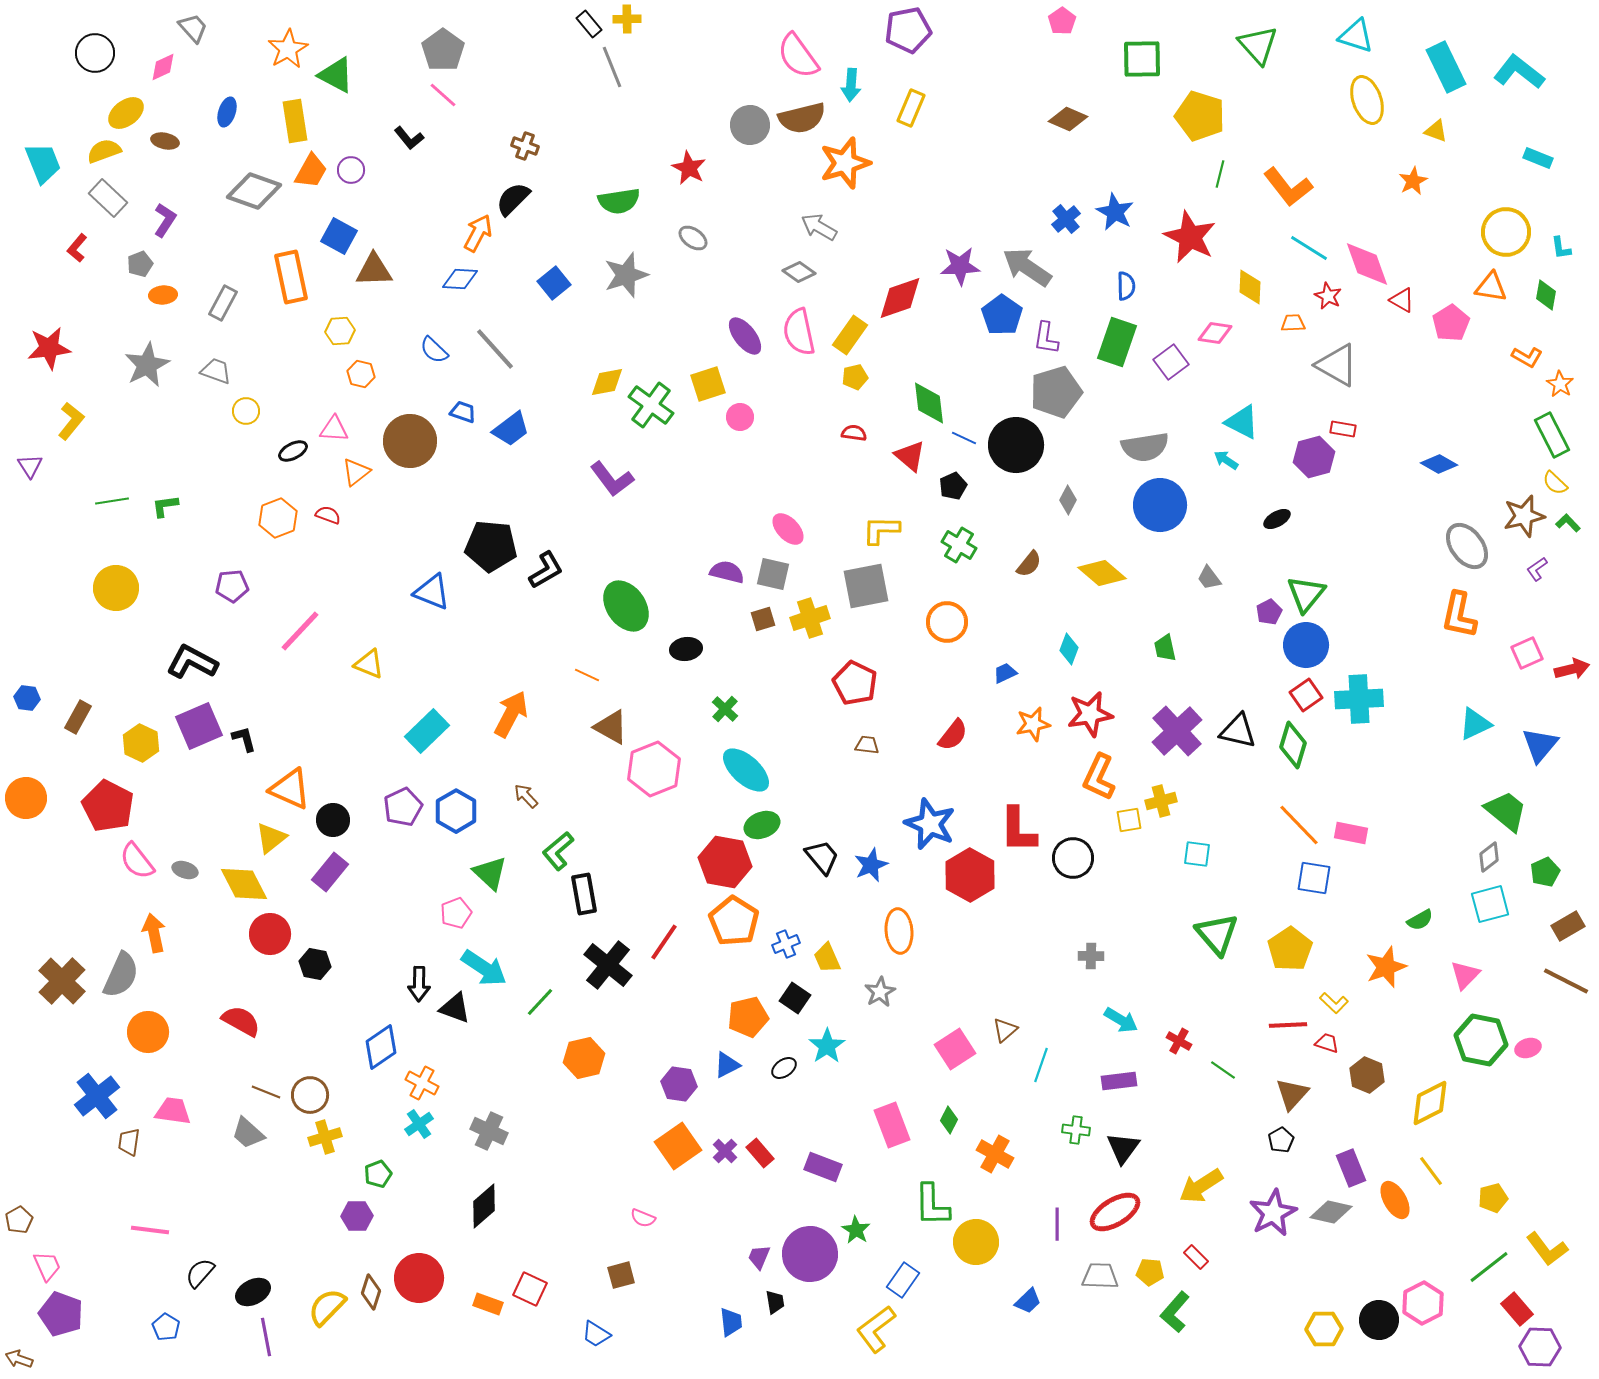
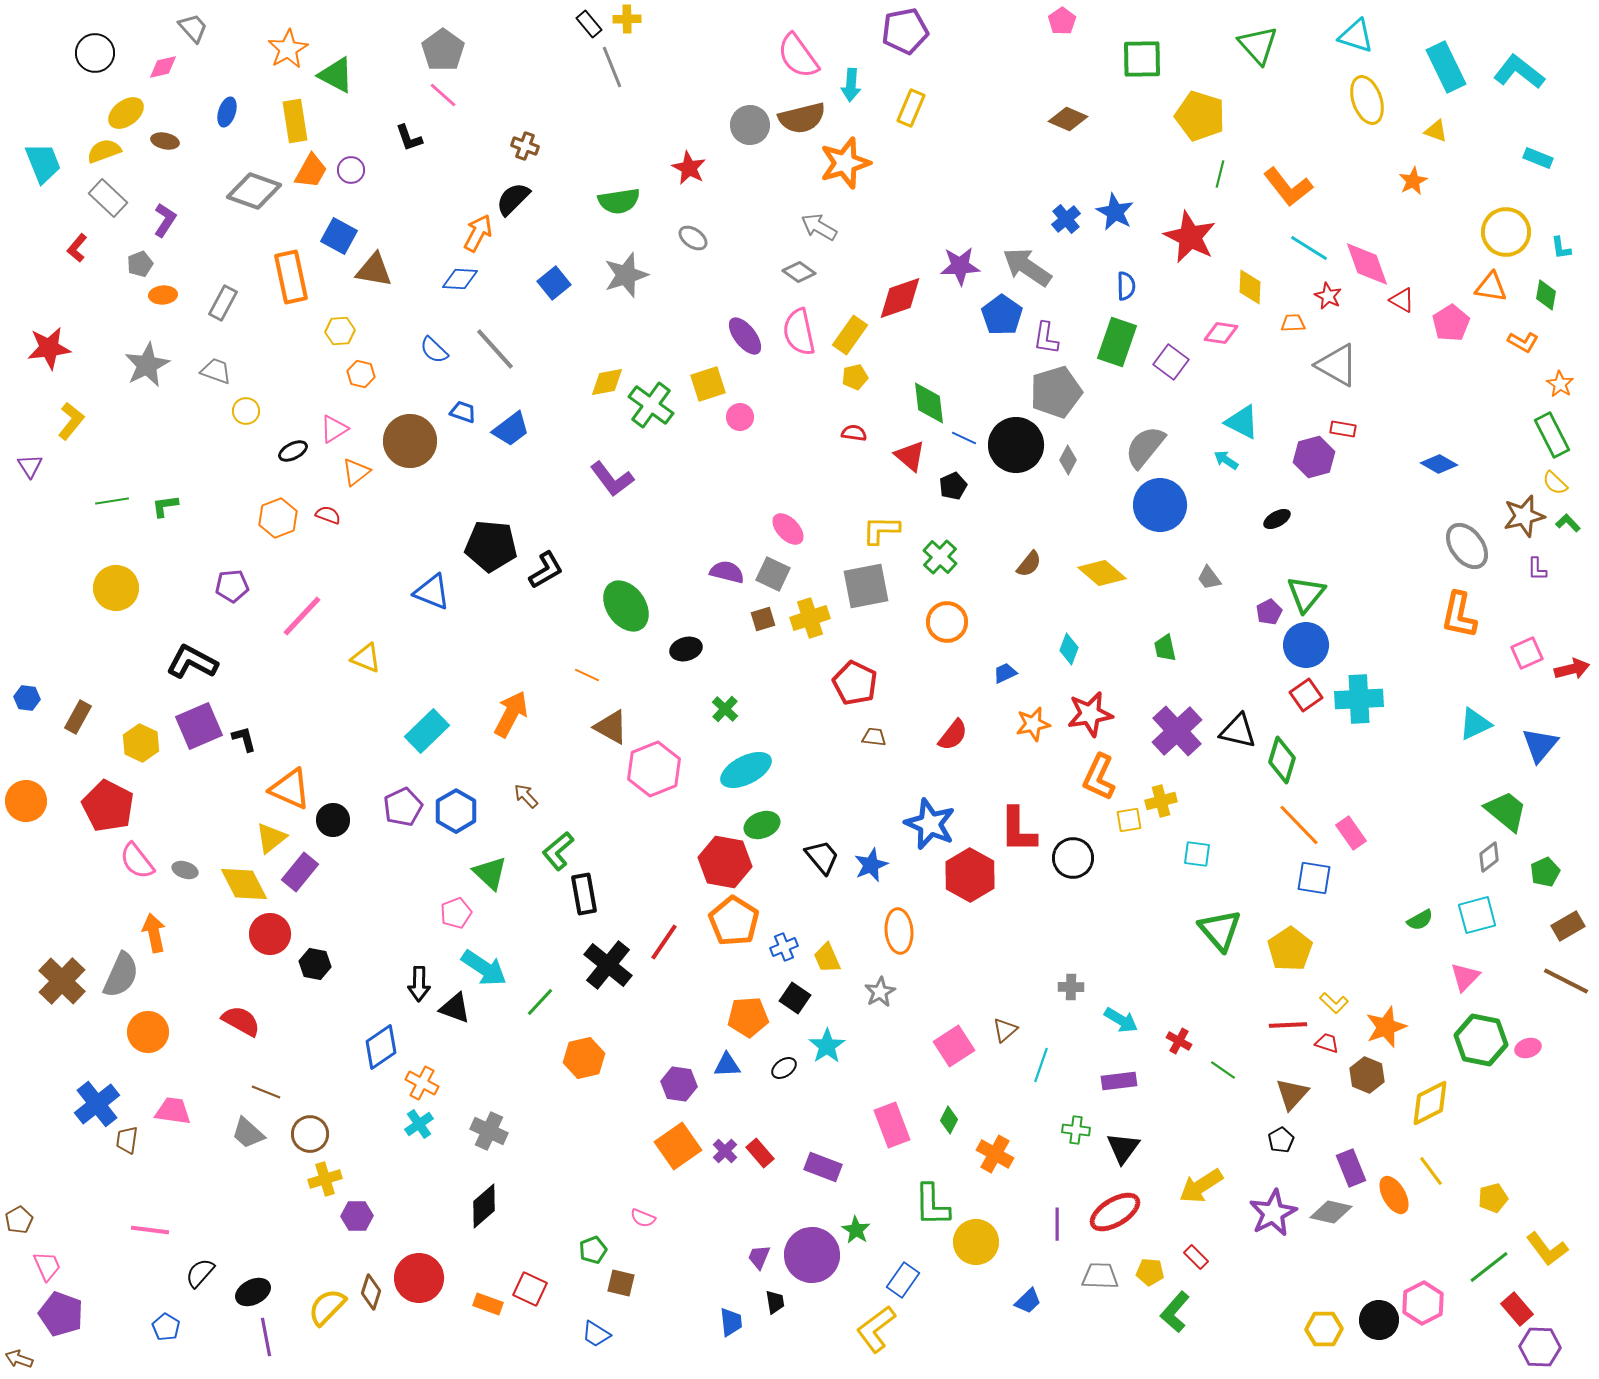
purple pentagon at (908, 30): moved 3 px left, 1 px down
pink diamond at (163, 67): rotated 12 degrees clockwise
black L-shape at (409, 138): rotated 20 degrees clockwise
brown triangle at (374, 270): rotated 12 degrees clockwise
pink diamond at (1215, 333): moved 6 px right
orange L-shape at (1527, 357): moved 4 px left, 15 px up
purple square at (1171, 362): rotated 16 degrees counterclockwise
pink triangle at (334, 429): rotated 36 degrees counterclockwise
gray semicircle at (1145, 447): rotated 138 degrees clockwise
gray diamond at (1068, 500): moved 40 px up
green cross at (959, 545): moved 19 px left, 12 px down; rotated 12 degrees clockwise
purple L-shape at (1537, 569): rotated 55 degrees counterclockwise
gray square at (773, 574): rotated 12 degrees clockwise
pink line at (300, 631): moved 2 px right, 15 px up
black ellipse at (686, 649): rotated 8 degrees counterclockwise
yellow triangle at (369, 664): moved 3 px left, 6 px up
brown trapezoid at (867, 745): moved 7 px right, 8 px up
green diamond at (1293, 745): moved 11 px left, 15 px down
cyan ellipse at (746, 770): rotated 69 degrees counterclockwise
orange circle at (26, 798): moved 3 px down
pink rectangle at (1351, 833): rotated 44 degrees clockwise
purple rectangle at (330, 872): moved 30 px left
cyan square at (1490, 904): moved 13 px left, 11 px down
green triangle at (1217, 934): moved 3 px right, 4 px up
blue cross at (786, 944): moved 2 px left, 3 px down
gray cross at (1091, 956): moved 20 px left, 31 px down
orange star at (1386, 967): moved 60 px down
pink triangle at (1465, 975): moved 2 px down
orange pentagon at (748, 1017): rotated 9 degrees clockwise
pink square at (955, 1049): moved 1 px left, 3 px up
blue triangle at (727, 1065): rotated 24 degrees clockwise
brown circle at (310, 1095): moved 39 px down
blue cross at (97, 1096): moved 8 px down
yellow cross at (325, 1137): moved 42 px down
brown trapezoid at (129, 1142): moved 2 px left, 2 px up
green pentagon at (378, 1174): moved 215 px right, 76 px down
orange ellipse at (1395, 1200): moved 1 px left, 5 px up
purple circle at (810, 1254): moved 2 px right, 1 px down
brown square at (621, 1275): moved 8 px down; rotated 28 degrees clockwise
